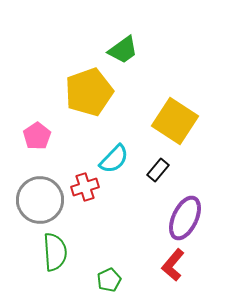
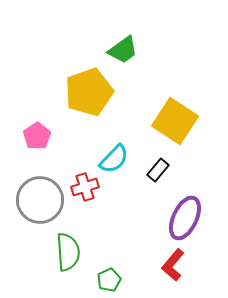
green semicircle: moved 13 px right
